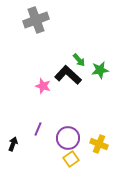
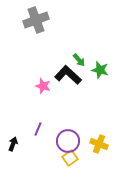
green star: rotated 24 degrees clockwise
purple circle: moved 3 px down
yellow square: moved 1 px left, 1 px up
